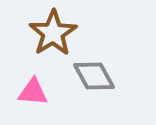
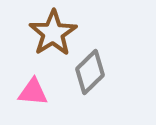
gray diamond: moved 4 px left, 4 px up; rotated 75 degrees clockwise
